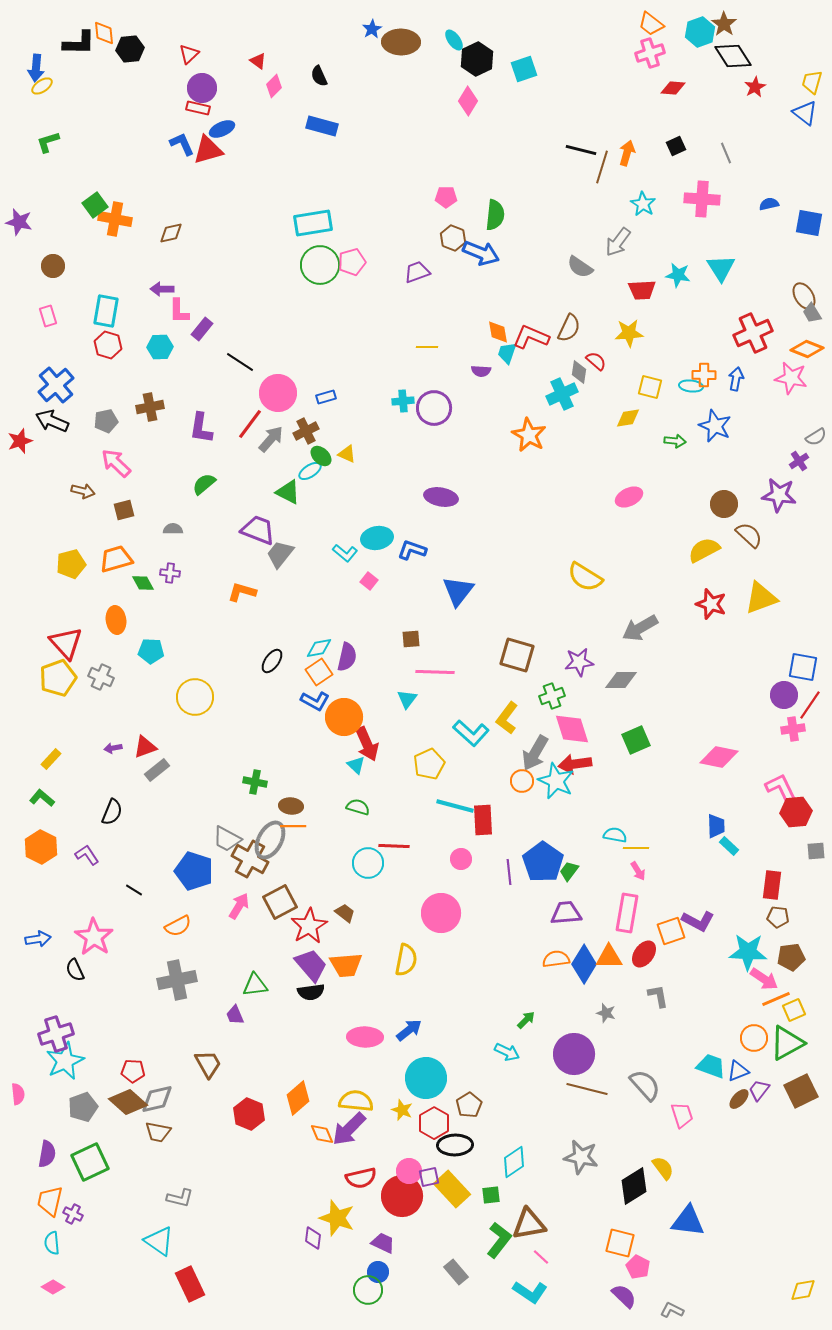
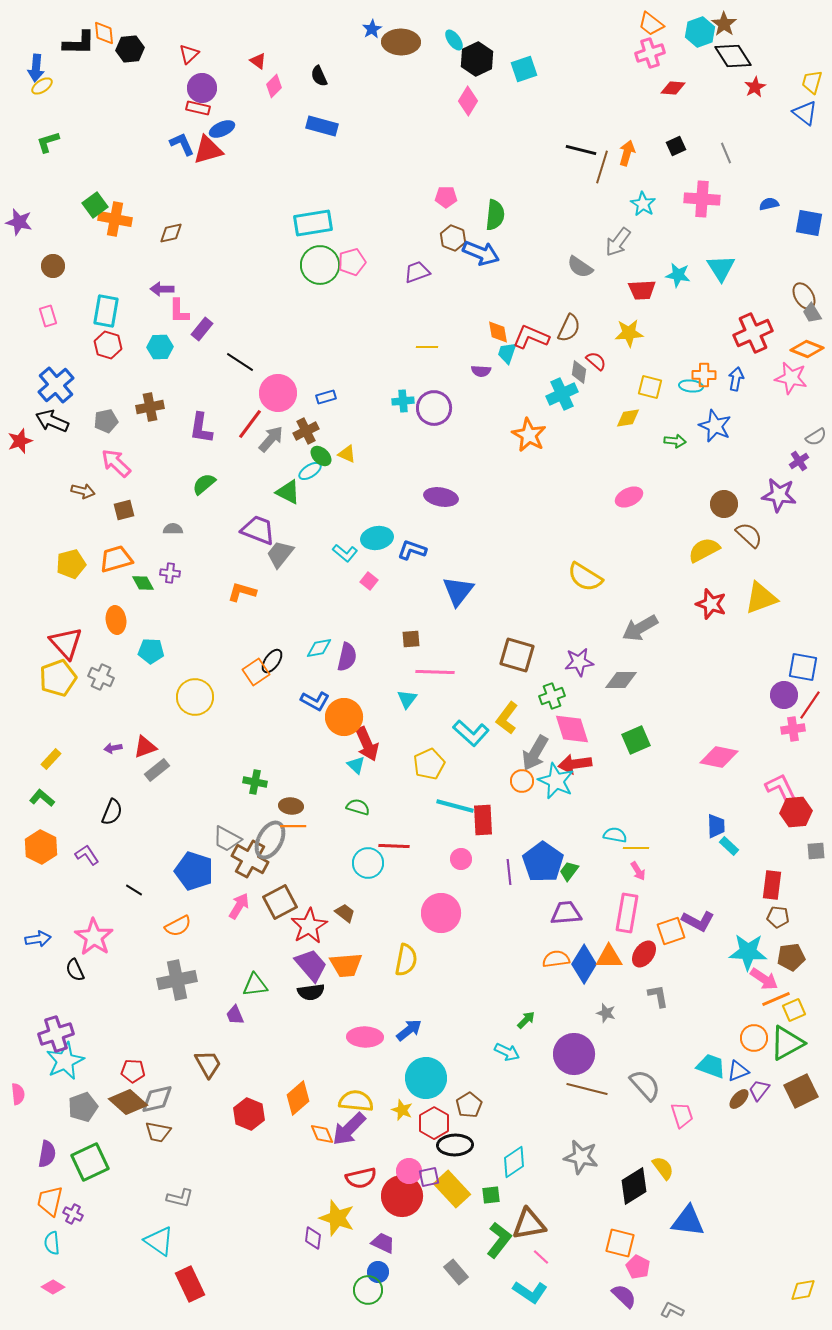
orange square at (319, 672): moved 63 px left
